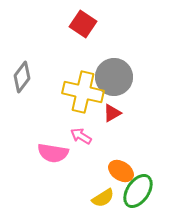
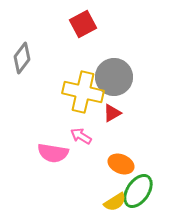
red square: rotated 28 degrees clockwise
gray diamond: moved 19 px up
orange ellipse: moved 7 px up; rotated 10 degrees counterclockwise
yellow semicircle: moved 12 px right, 4 px down
